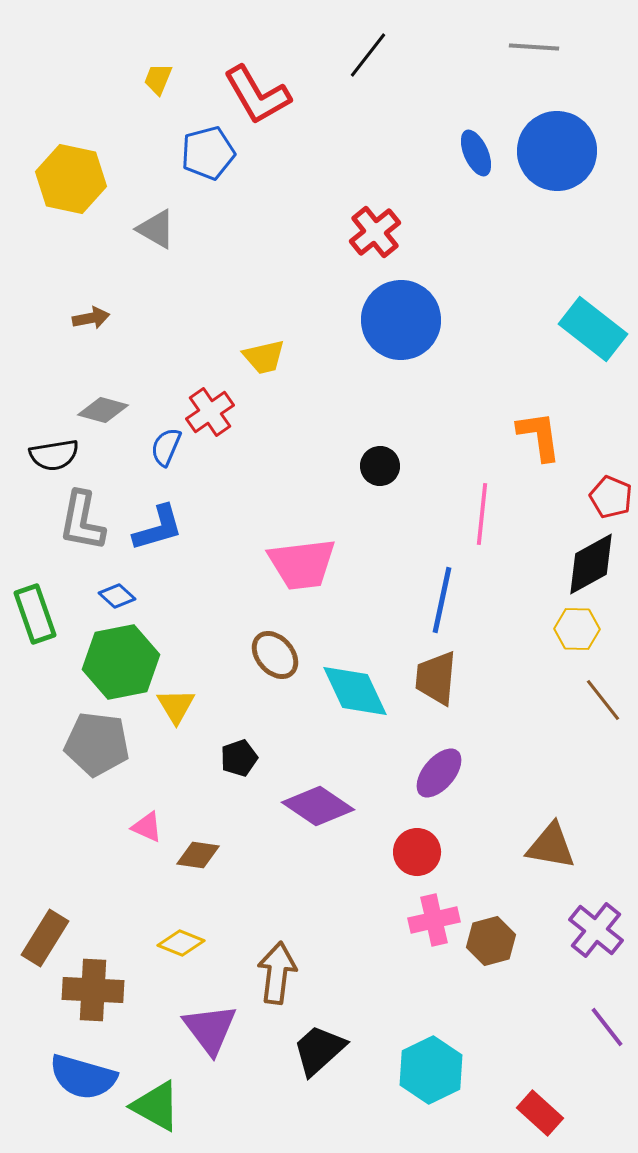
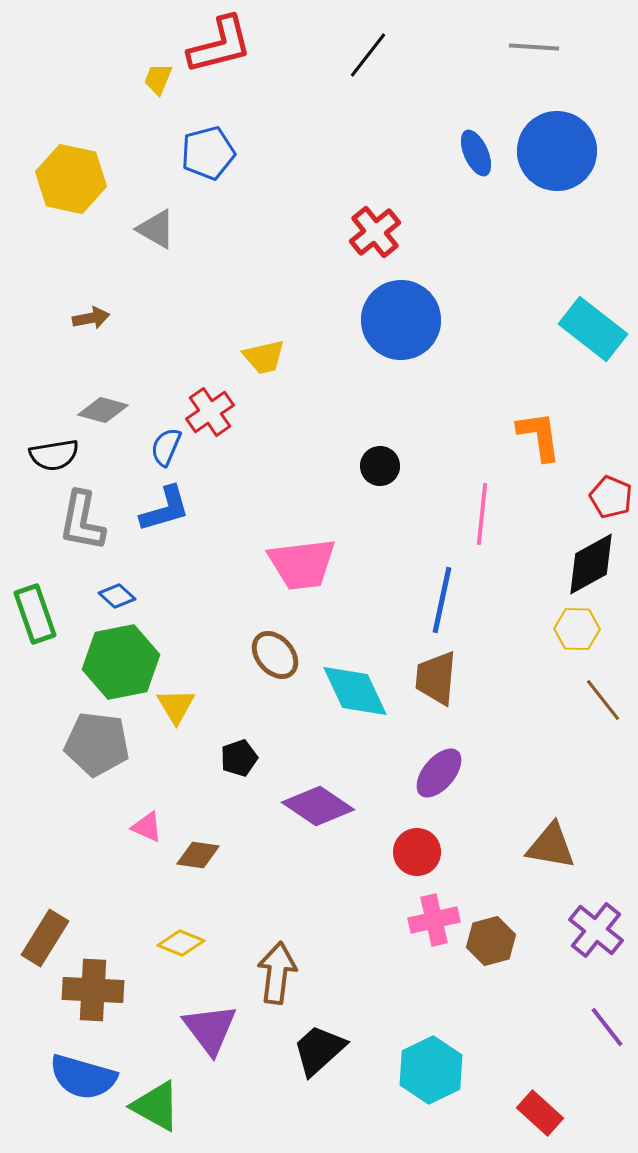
red L-shape at (257, 95): moved 37 px left, 50 px up; rotated 74 degrees counterclockwise
blue L-shape at (158, 528): moved 7 px right, 19 px up
